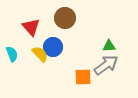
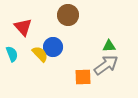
brown circle: moved 3 px right, 3 px up
red triangle: moved 8 px left
